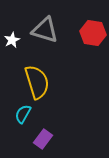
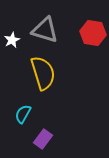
yellow semicircle: moved 6 px right, 9 px up
